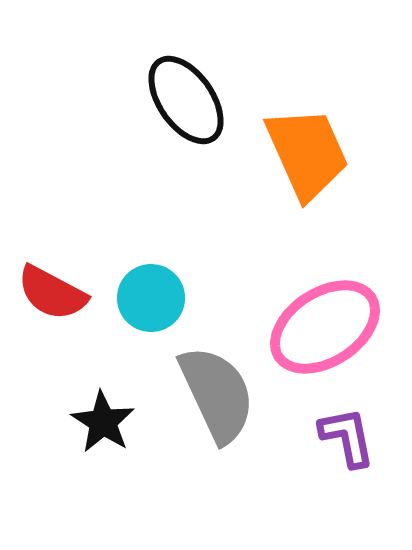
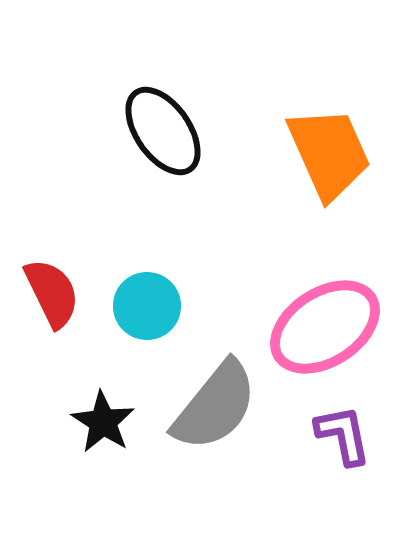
black ellipse: moved 23 px left, 31 px down
orange trapezoid: moved 22 px right
red semicircle: rotated 144 degrees counterclockwise
cyan circle: moved 4 px left, 8 px down
gray semicircle: moved 2 px left, 12 px down; rotated 64 degrees clockwise
purple L-shape: moved 4 px left, 2 px up
